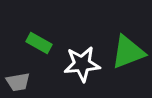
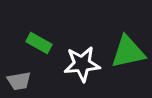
green triangle: rotated 9 degrees clockwise
gray trapezoid: moved 1 px right, 1 px up
